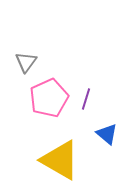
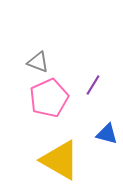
gray triangle: moved 12 px right; rotated 45 degrees counterclockwise
purple line: moved 7 px right, 14 px up; rotated 15 degrees clockwise
blue triangle: rotated 25 degrees counterclockwise
